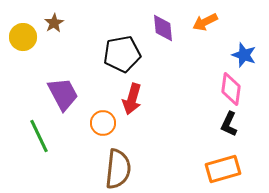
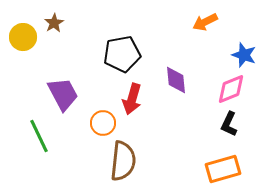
purple diamond: moved 13 px right, 52 px down
pink diamond: rotated 60 degrees clockwise
brown semicircle: moved 5 px right, 8 px up
